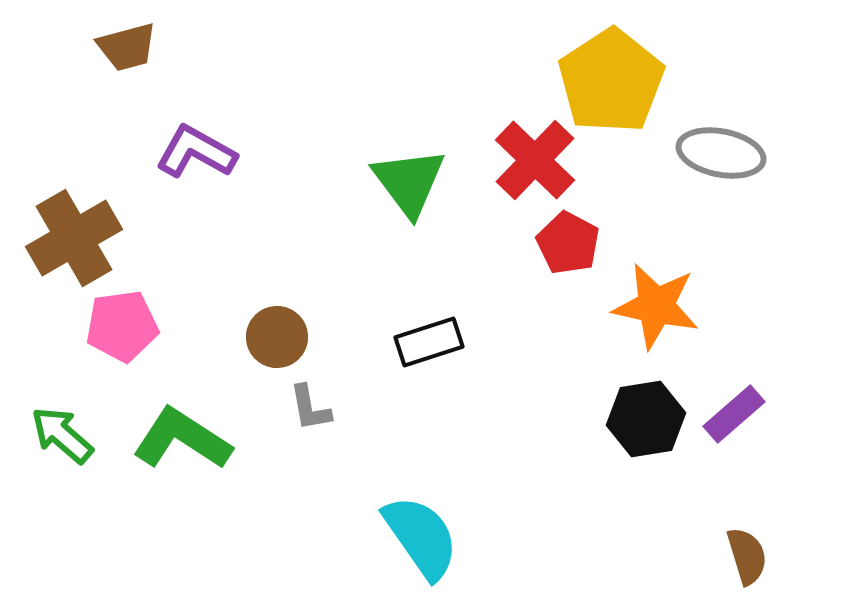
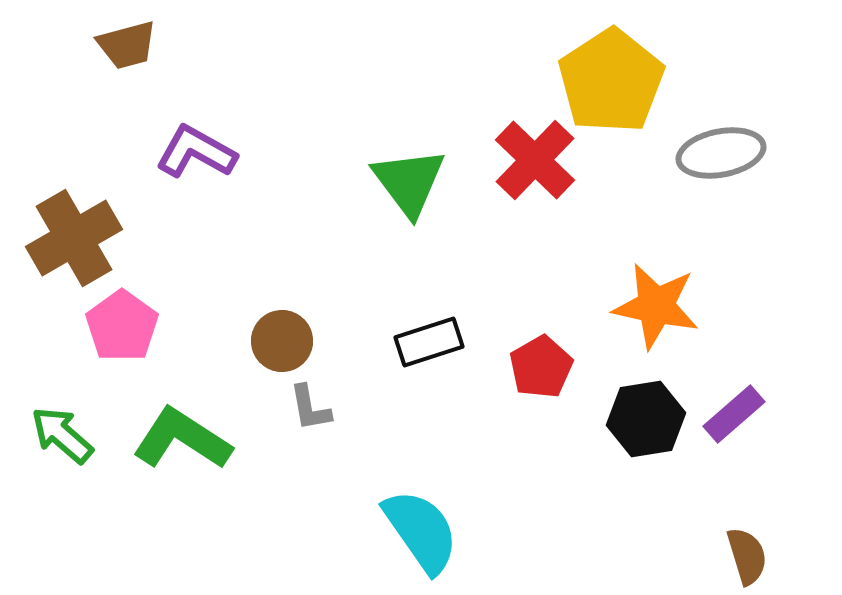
brown trapezoid: moved 2 px up
gray ellipse: rotated 22 degrees counterclockwise
red pentagon: moved 27 px left, 124 px down; rotated 14 degrees clockwise
pink pentagon: rotated 28 degrees counterclockwise
brown circle: moved 5 px right, 4 px down
cyan semicircle: moved 6 px up
